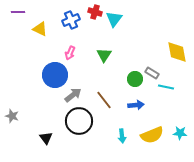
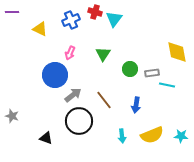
purple line: moved 6 px left
green triangle: moved 1 px left, 1 px up
gray rectangle: rotated 40 degrees counterclockwise
green circle: moved 5 px left, 10 px up
cyan line: moved 1 px right, 2 px up
blue arrow: rotated 105 degrees clockwise
cyan star: moved 1 px right, 3 px down
black triangle: rotated 32 degrees counterclockwise
